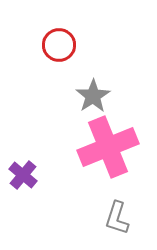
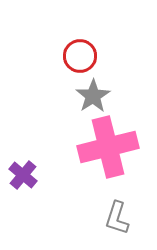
red circle: moved 21 px right, 11 px down
pink cross: rotated 8 degrees clockwise
